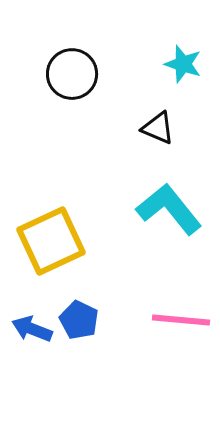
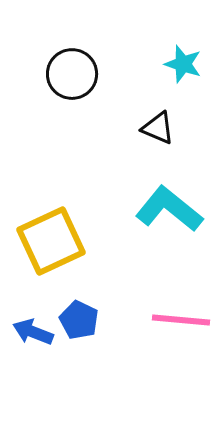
cyan L-shape: rotated 12 degrees counterclockwise
blue arrow: moved 1 px right, 3 px down
